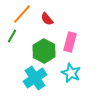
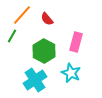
orange line: moved 1 px down
pink rectangle: moved 6 px right
cyan cross: moved 2 px down
